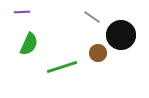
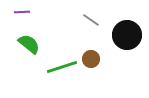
gray line: moved 1 px left, 3 px down
black circle: moved 6 px right
green semicircle: rotated 75 degrees counterclockwise
brown circle: moved 7 px left, 6 px down
